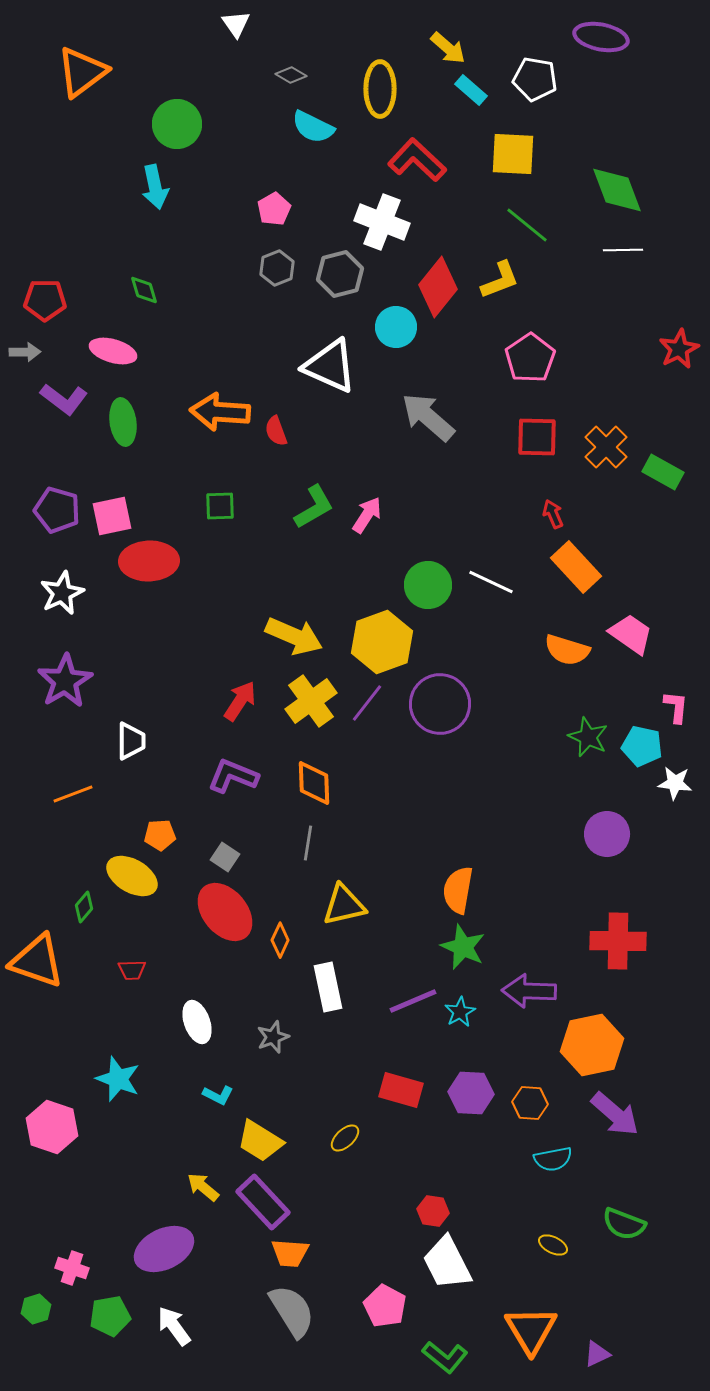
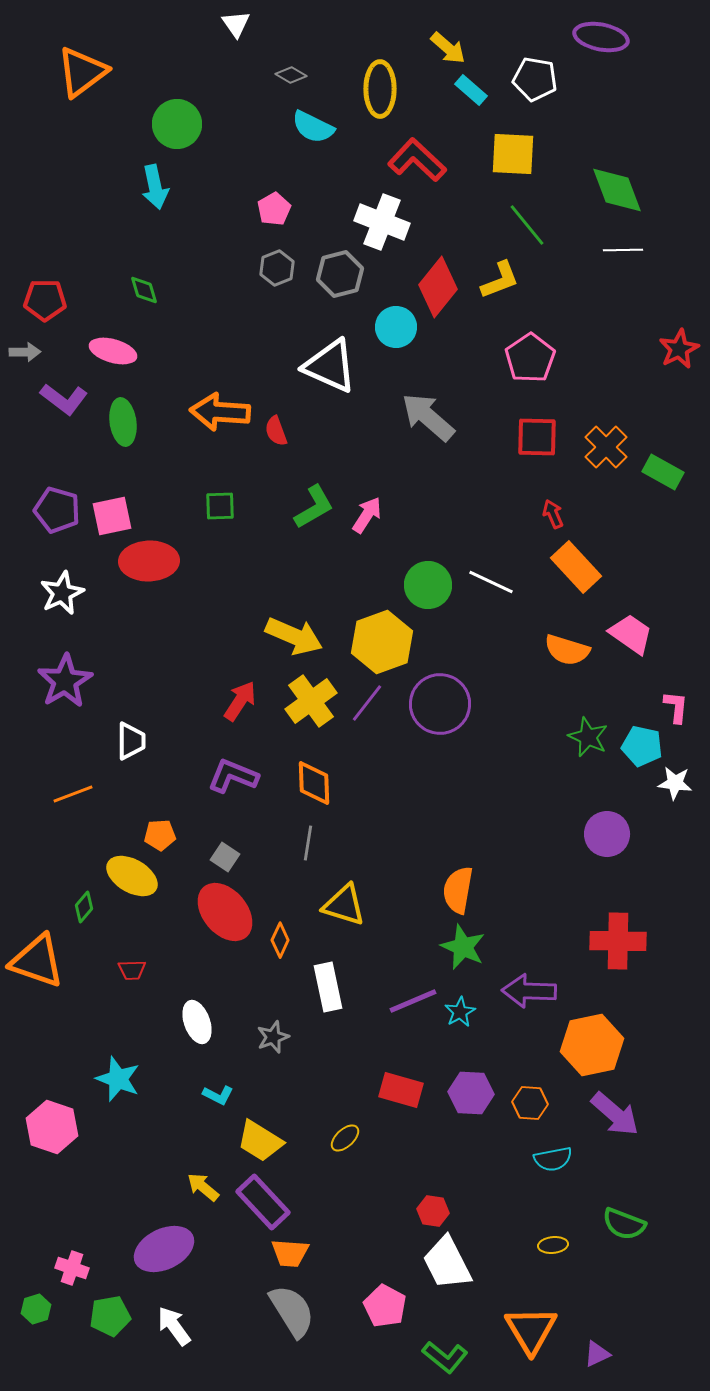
green line at (527, 225): rotated 12 degrees clockwise
yellow triangle at (344, 905): rotated 30 degrees clockwise
yellow ellipse at (553, 1245): rotated 32 degrees counterclockwise
